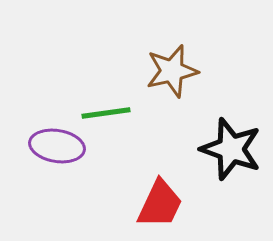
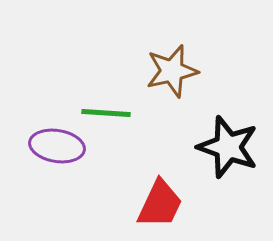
green line: rotated 12 degrees clockwise
black star: moved 3 px left, 2 px up
